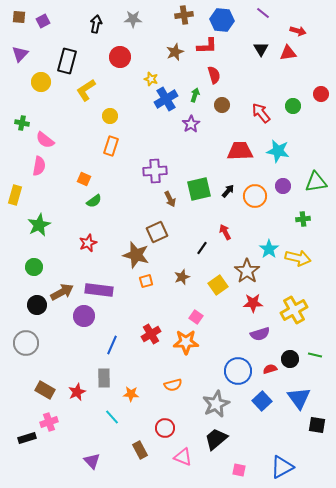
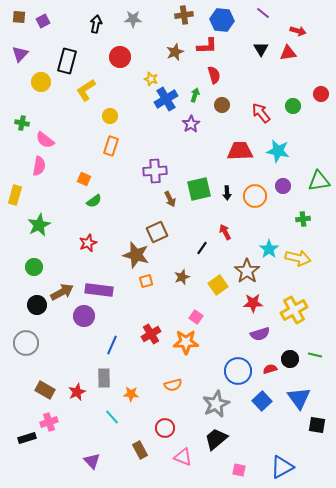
green triangle at (316, 182): moved 3 px right, 1 px up
black arrow at (228, 191): moved 1 px left, 2 px down; rotated 136 degrees clockwise
